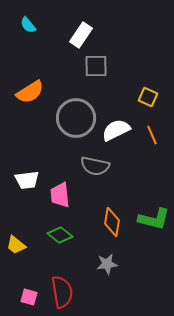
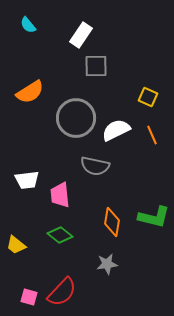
green L-shape: moved 2 px up
red semicircle: rotated 52 degrees clockwise
